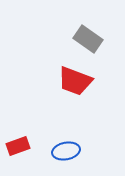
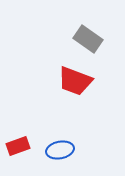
blue ellipse: moved 6 px left, 1 px up
